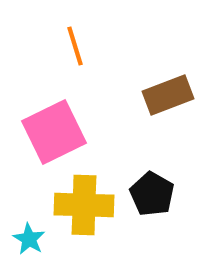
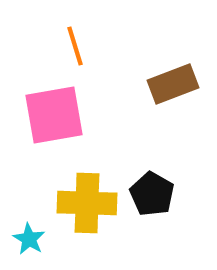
brown rectangle: moved 5 px right, 11 px up
pink square: moved 17 px up; rotated 16 degrees clockwise
yellow cross: moved 3 px right, 2 px up
